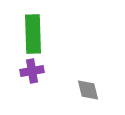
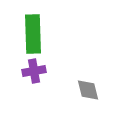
purple cross: moved 2 px right
